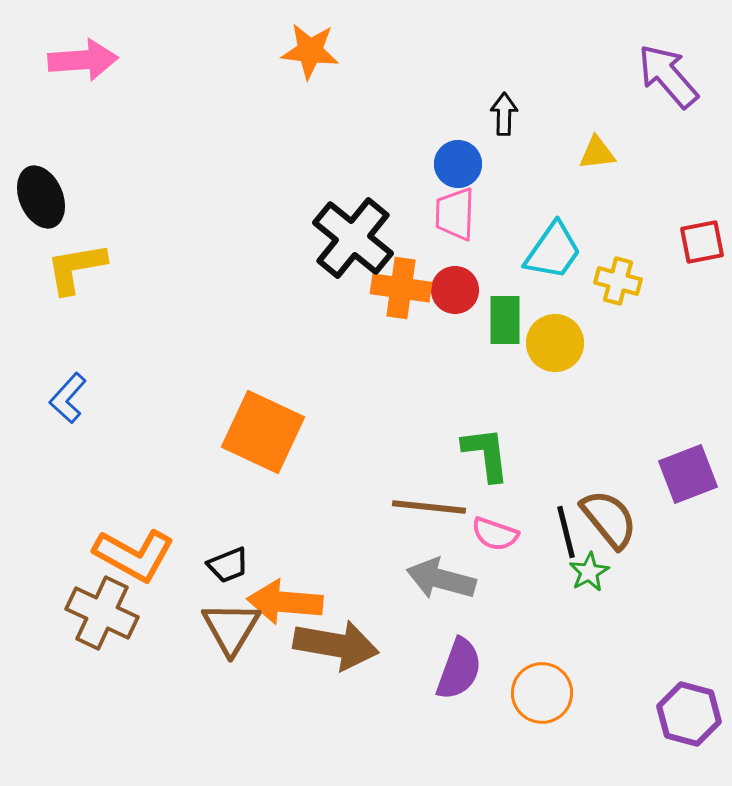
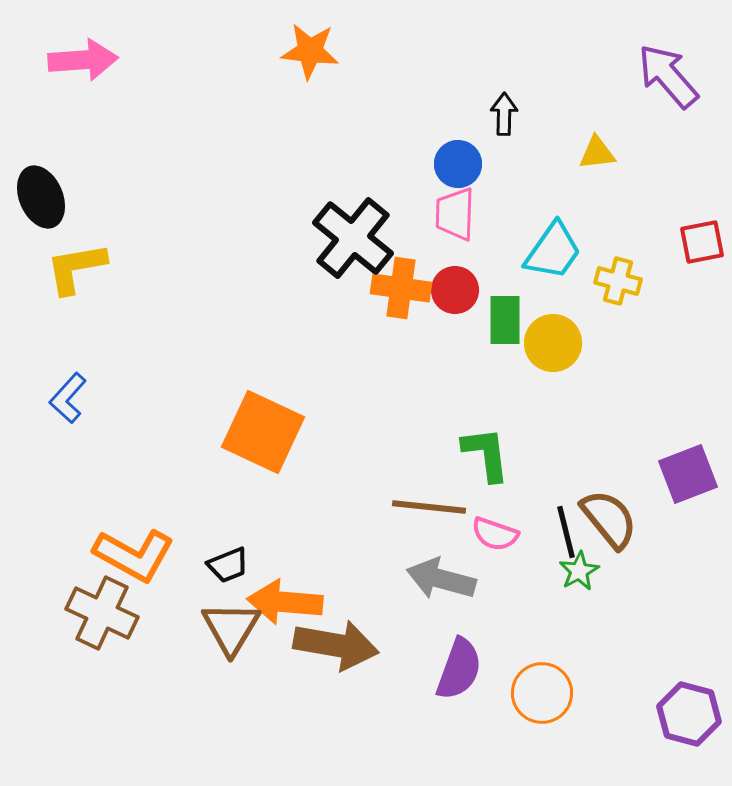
yellow circle: moved 2 px left
green star: moved 10 px left, 1 px up
